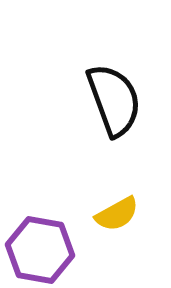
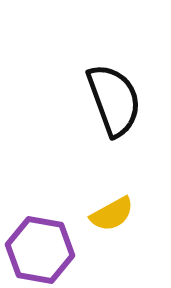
yellow semicircle: moved 5 px left
